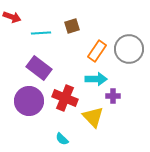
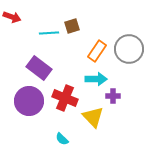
cyan line: moved 8 px right
